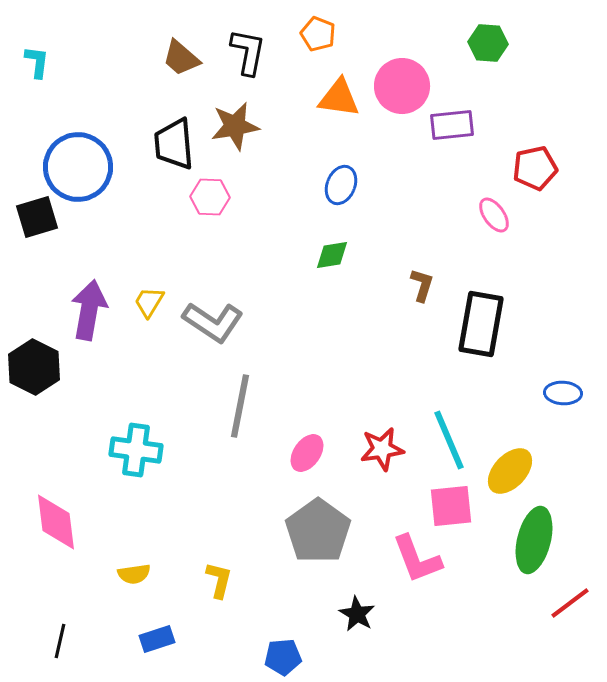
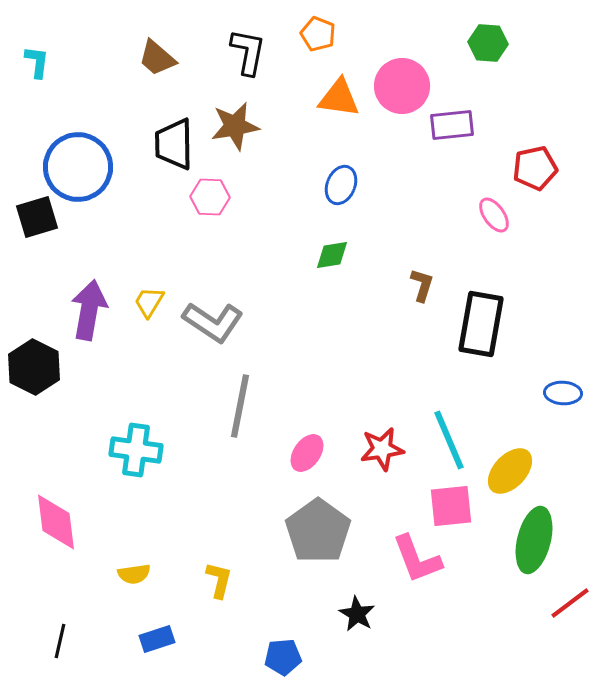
brown trapezoid at (181, 58): moved 24 px left
black trapezoid at (174, 144): rotated 4 degrees clockwise
